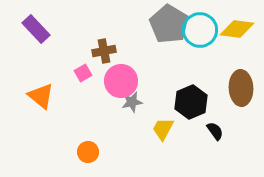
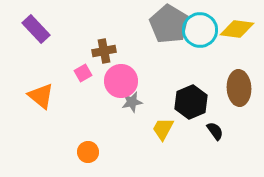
brown ellipse: moved 2 px left
